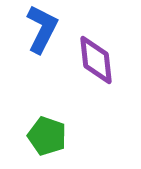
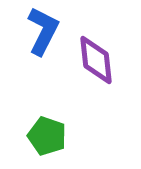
blue L-shape: moved 1 px right, 2 px down
